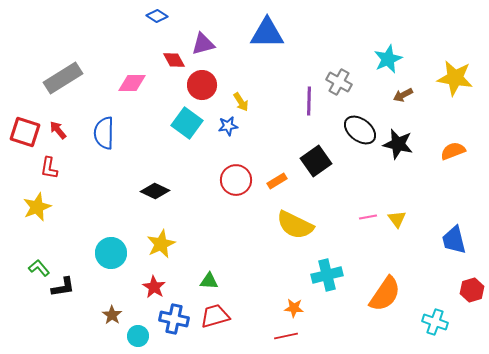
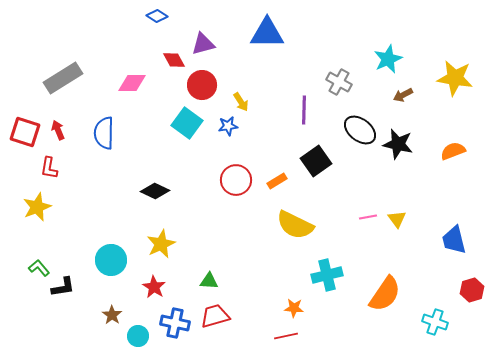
purple line at (309, 101): moved 5 px left, 9 px down
red arrow at (58, 130): rotated 18 degrees clockwise
cyan circle at (111, 253): moved 7 px down
blue cross at (174, 319): moved 1 px right, 4 px down
